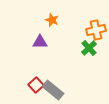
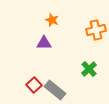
purple triangle: moved 4 px right, 1 px down
green cross: moved 21 px down
red square: moved 2 px left
gray rectangle: moved 2 px right
